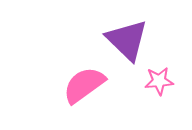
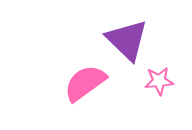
pink semicircle: moved 1 px right, 2 px up
